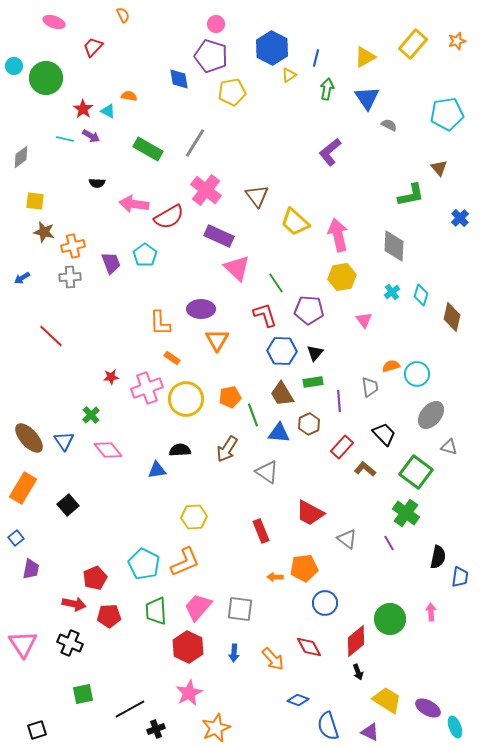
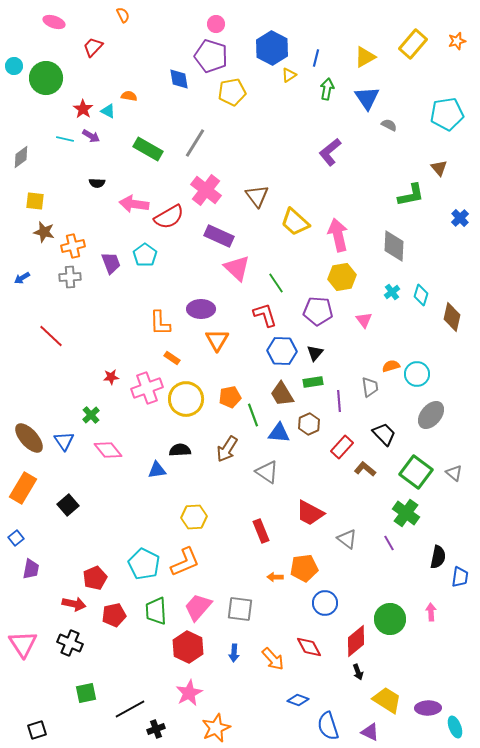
purple pentagon at (309, 310): moved 9 px right, 1 px down
gray triangle at (449, 447): moved 5 px right, 26 px down; rotated 24 degrees clockwise
red pentagon at (109, 616): moved 5 px right, 1 px up; rotated 10 degrees counterclockwise
green square at (83, 694): moved 3 px right, 1 px up
purple ellipse at (428, 708): rotated 30 degrees counterclockwise
